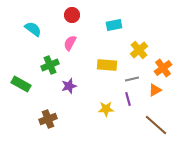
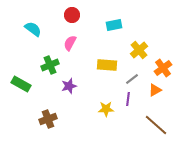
gray line: rotated 24 degrees counterclockwise
purple line: rotated 24 degrees clockwise
